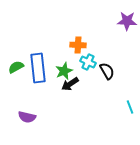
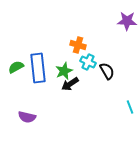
orange cross: rotated 14 degrees clockwise
